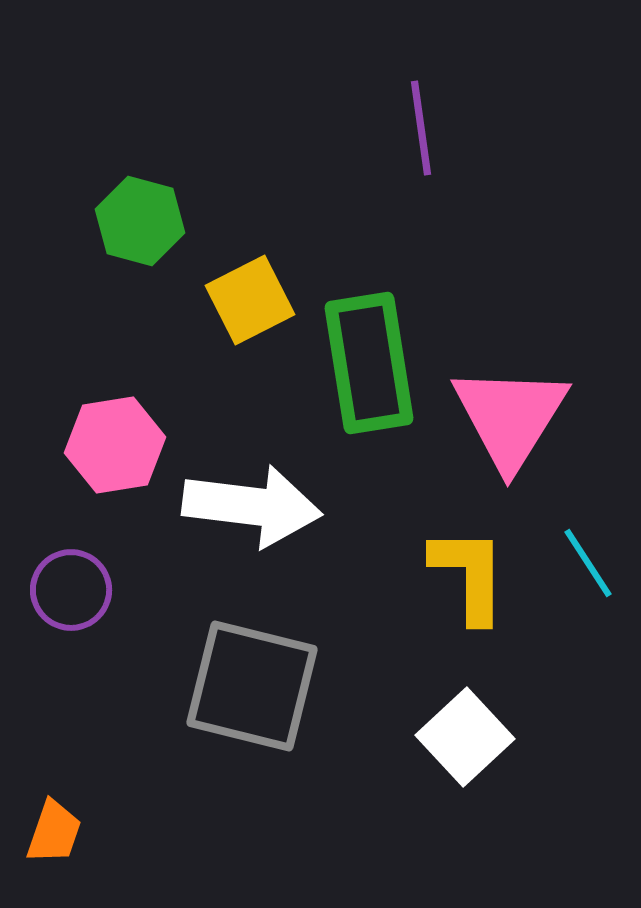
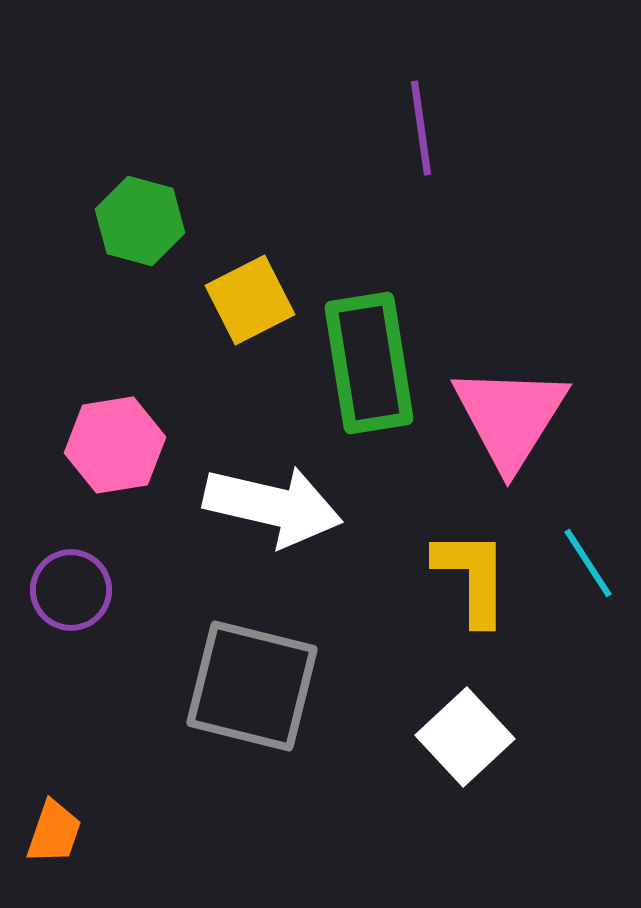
white arrow: moved 21 px right; rotated 6 degrees clockwise
yellow L-shape: moved 3 px right, 2 px down
